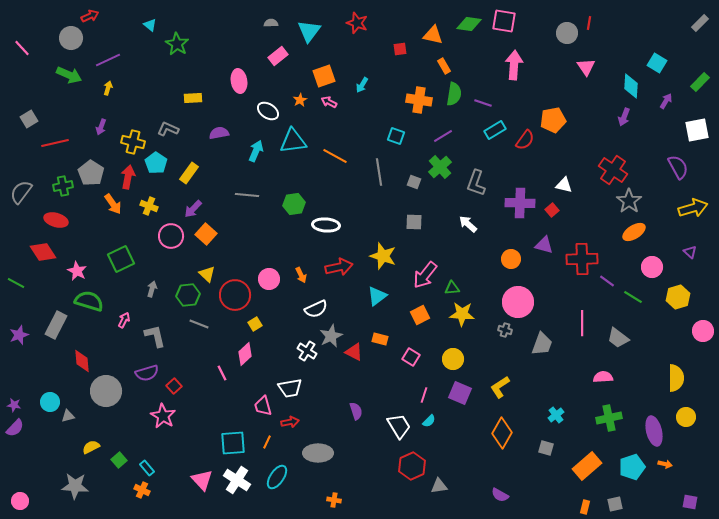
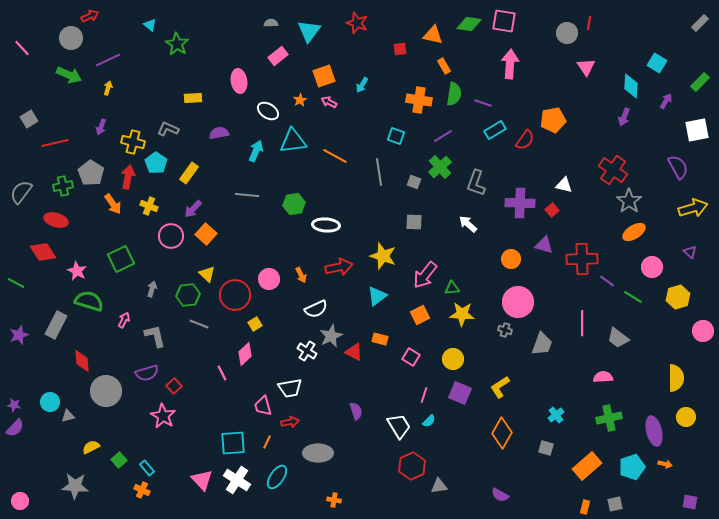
pink arrow at (514, 65): moved 4 px left, 1 px up
